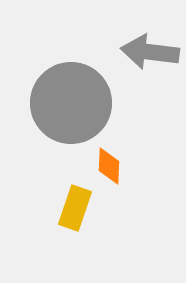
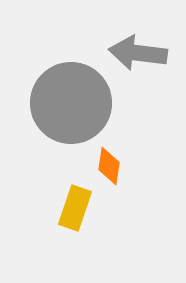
gray arrow: moved 12 px left, 1 px down
orange diamond: rotated 6 degrees clockwise
